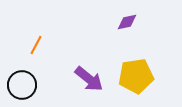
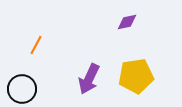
purple arrow: rotated 76 degrees clockwise
black circle: moved 4 px down
